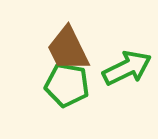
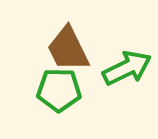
green pentagon: moved 8 px left, 5 px down; rotated 9 degrees counterclockwise
